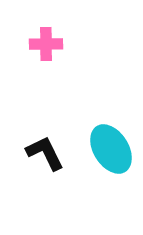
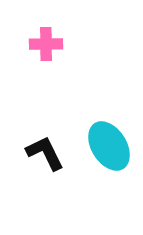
cyan ellipse: moved 2 px left, 3 px up
